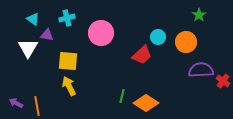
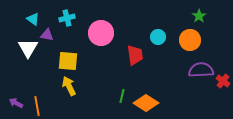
green star: moved 1 px down
orange circle: moved 4 px right, 2 px up
red trapezoid: moved 7 px left; rotated 55 degrees counterclockwise
